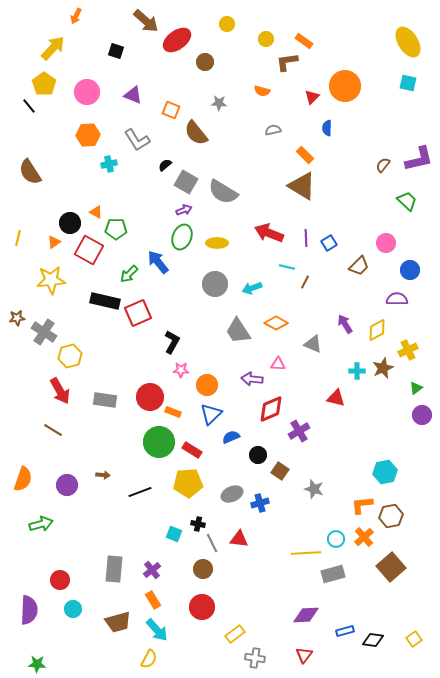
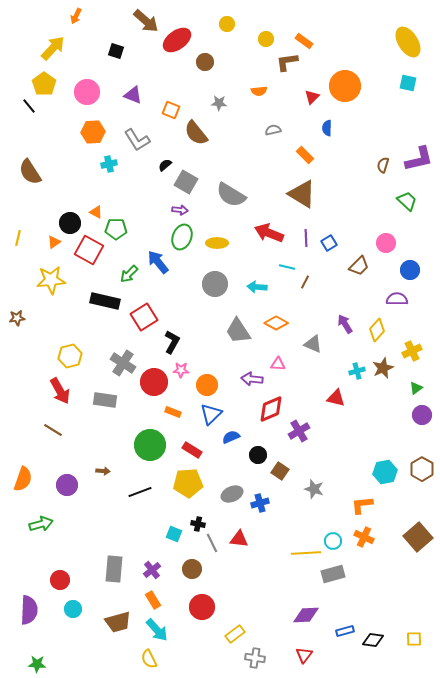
orange semicircle at (262, 91): moved 3 px left; rotated 21 degrees counterclockwise
orange hexagon at (88, 135): moved 5 px right, 3 px up
brown semicircle at (383, 165): rotated 21 degrees counterclockwise
brown triangle at (302, 186): moved 8 px down
gray semicircle at (223, 192): moved 8 px right, 3 px down
purple arrow at (184, 210): moved 4 px left; rotated 28 degrees clockwise
cyan arrow at (252, 288): moved 5 px right, 1 px up; rotated 24 degrees clockwise
red square at (138, 313): moved 6 px right, 4 px down; rotated 8 degrees counterclockwise
yellow diamond at (377, 330): rotated 20 degrees counterclockwise
gray cross at (44, 332): moved 79 px right, 31 px down
yellow cross at (408, 350): moved 4 px right, 1 px down
cyan cross at (357, 371): rotated 14 degrees counterclockwise
red circle at (150, 397): moved 4 px right, 15 px up
green circle at (159, 442): moved 9 px left, 3 px down
brown arrow at (103, 475): moved 4 px up
brown hexagon at (391, 516): moved 31 px right, 47 px up; rotated 20 degrees counterclockwise
orange cross at (364, 537): rotated 24 degrees counterclockwise
cyan circle at (336, 539): moved 3 px left, 2 px down
brown square at (391, 567): moved 27 px right, 30 px up
brown circle at (203, 569): moved 11 px left
yellow square at (414, 639): rotated 35 degrees clockwise
yellow semicircle at (149, 659): rotated 126 degrees clockwise
